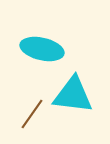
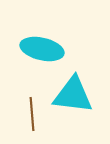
brown line: rotated 40 degrees counterclockwise
